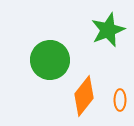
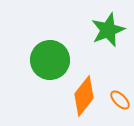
orange ellipse: rotated 45 degrees counterclockwise
